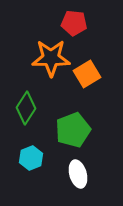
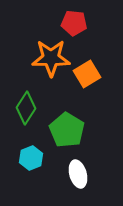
green pentagon: moved 6 px left; rotated 20 degrees counterclockwise
